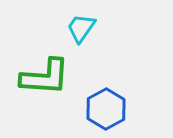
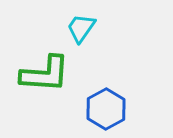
green L-shape: moved 3 px up
